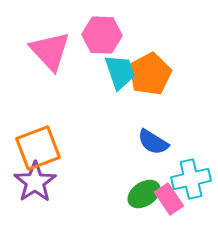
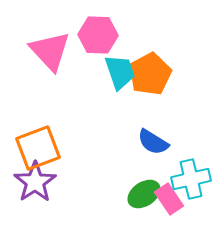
pink hexagon: moved 4 px left
